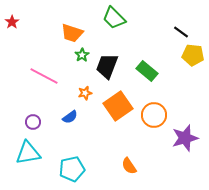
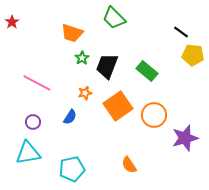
green star: moved 3 px down
pink line: moved 7 px left, 7 px down
blue semicircle: rotated 21 degrees counterclockwise
orange semicircle: moved 1 px up
